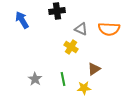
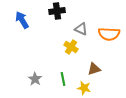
orange semicircle: moved 5 px down
brown triangle: rotated 16 degrees clockwise
yellow star: rotated 16 degrees clockwise
